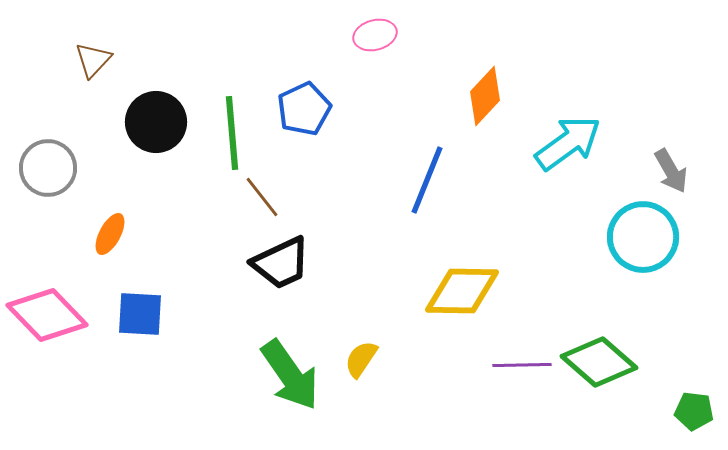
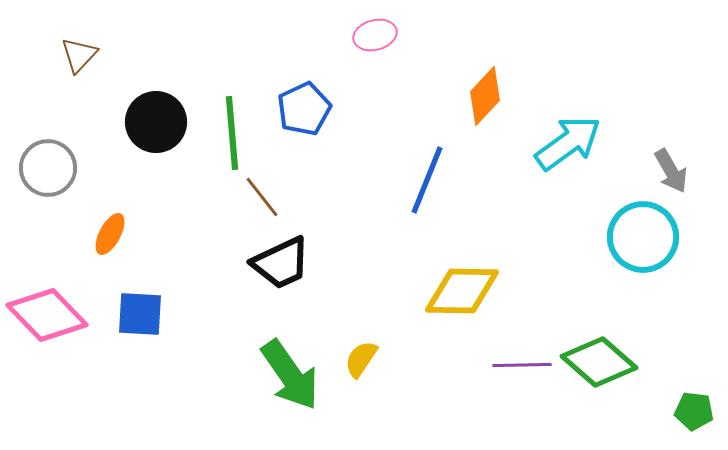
brown triangle: moved 14 px left, 5 px up
